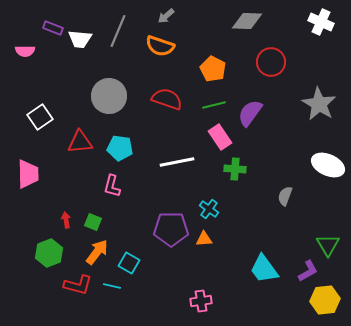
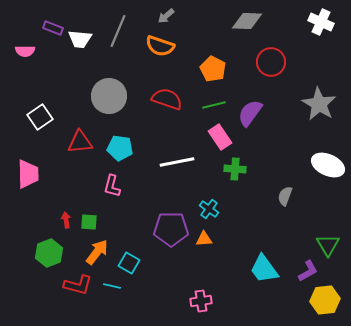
green square: moved 4 px left; rotated 18 degrees counterclockwise
